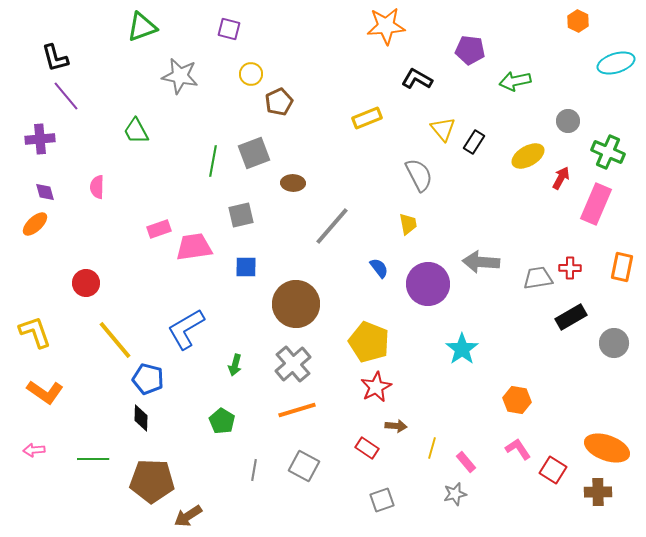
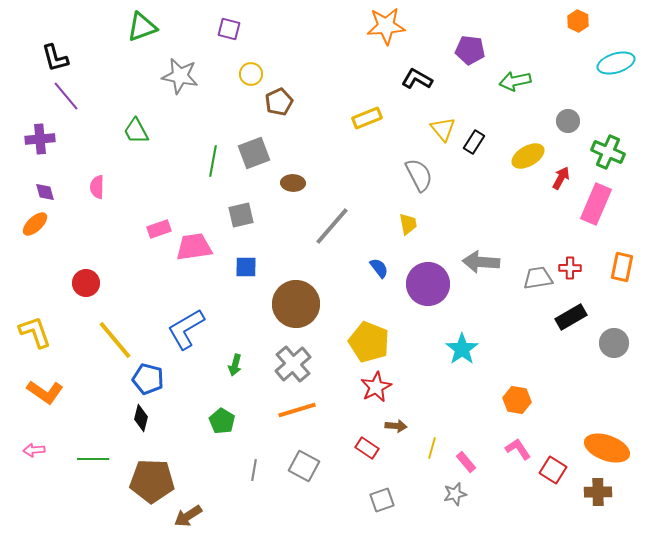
black diamond at (141, 418): rotated 12 degrees clockwise
